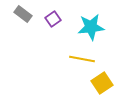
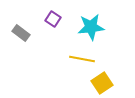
gray rectangle: moved 2 px left, 19 px down
purple square: rotated 21 degrees counterclockwise
